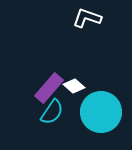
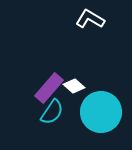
white L-shape: moved 3 px right, 1 px down; rotated 12 degrees clockwise
